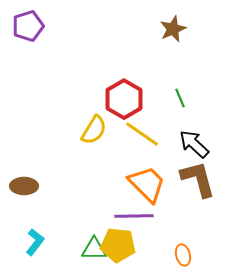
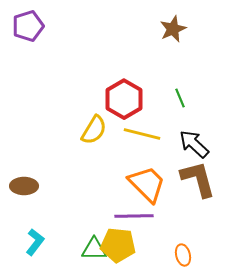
yellow line: rotated 21 degrees counterclockwise
